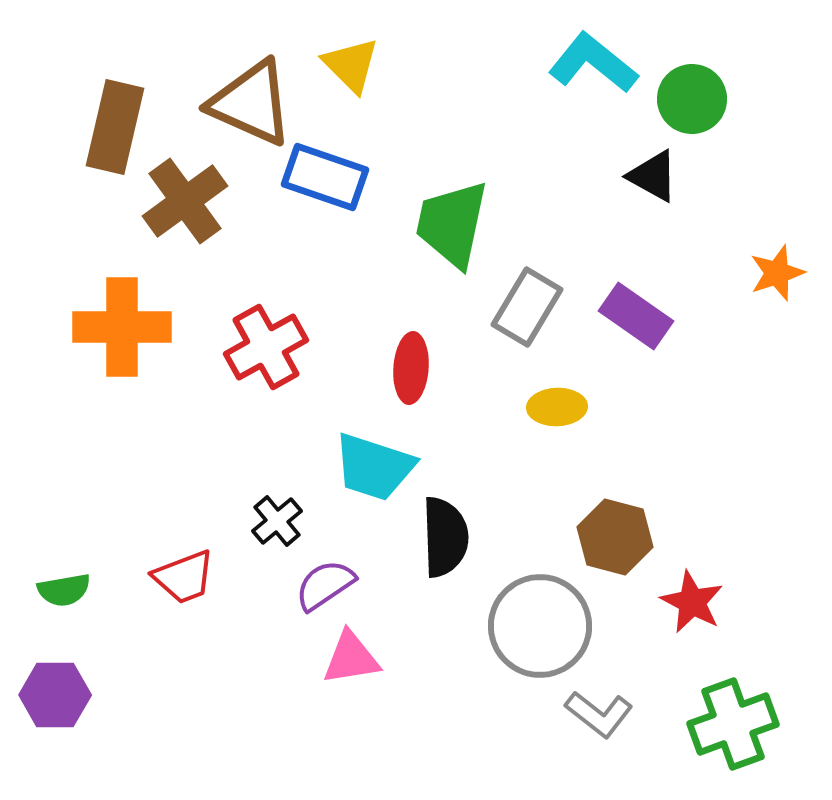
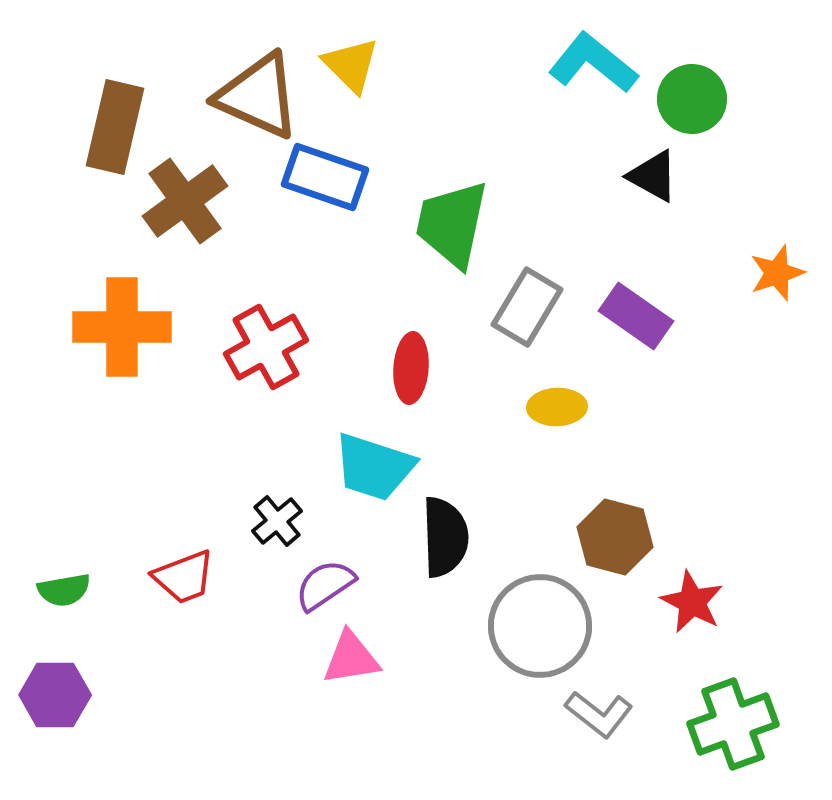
brown triangle: moved 7 px right, 7 px up
